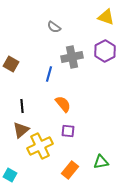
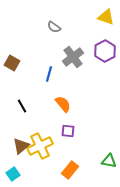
gray cross: moved 1 px right; rotated 25 degrees counterclockwise
brown square: moved 1 px right, 1 px up
black line: rotated 24 degrees counterclockwise
brown triangle: moved 16 px down
green triangle: moved 8 px right, 1 px up; rotated 21 degrees clockwise
cyan square: moved 3 px right, 1 px up; rotated 24 degrees clockwise
